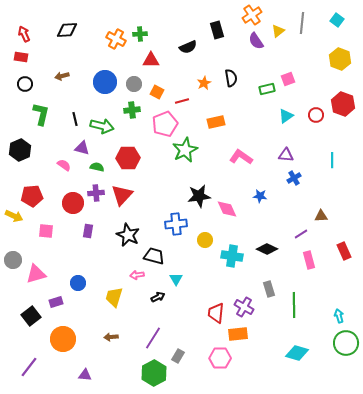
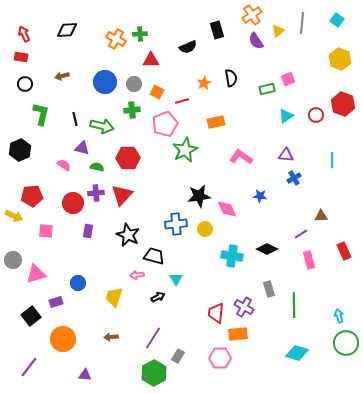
yellow circle at (205, 240): moved 11 px up
